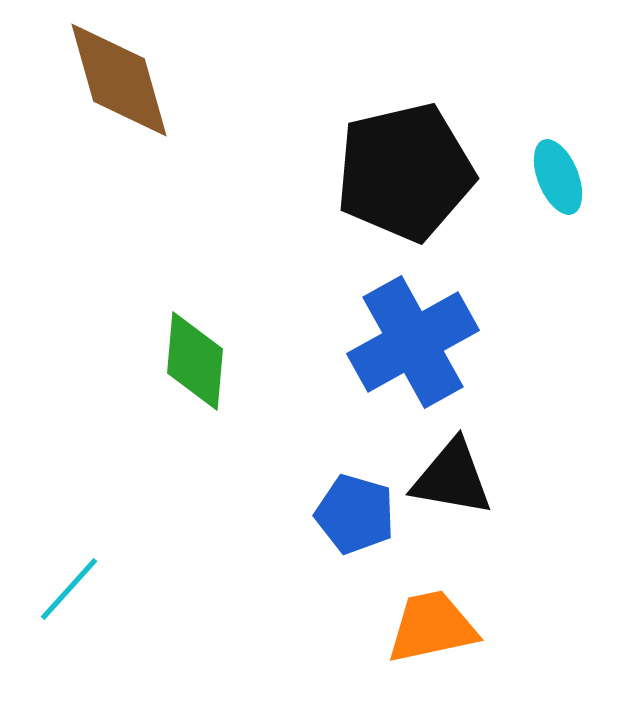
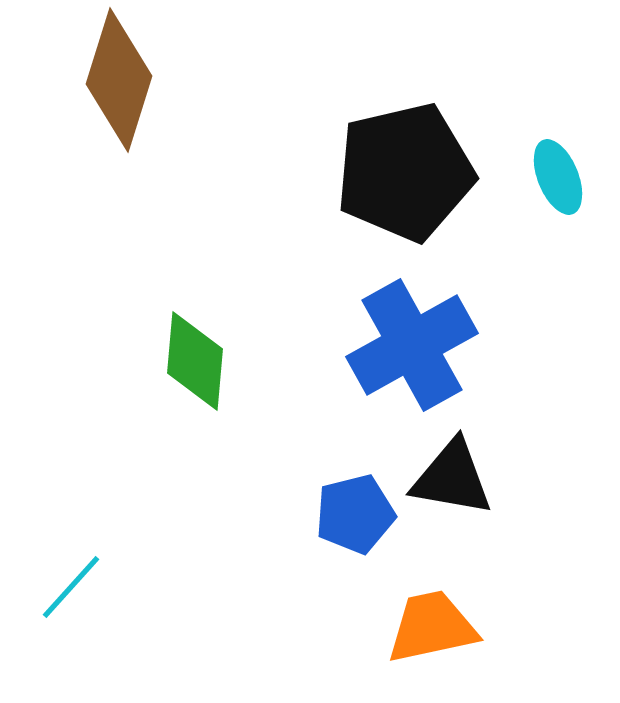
brown diamond: rotated 33 degrees clockwise
blue cross: moved 1 px left, 3 px down
blue pentagon: rotated 30 degrees counterclockwise
cyan line: moved 2 px right, 2 px up
